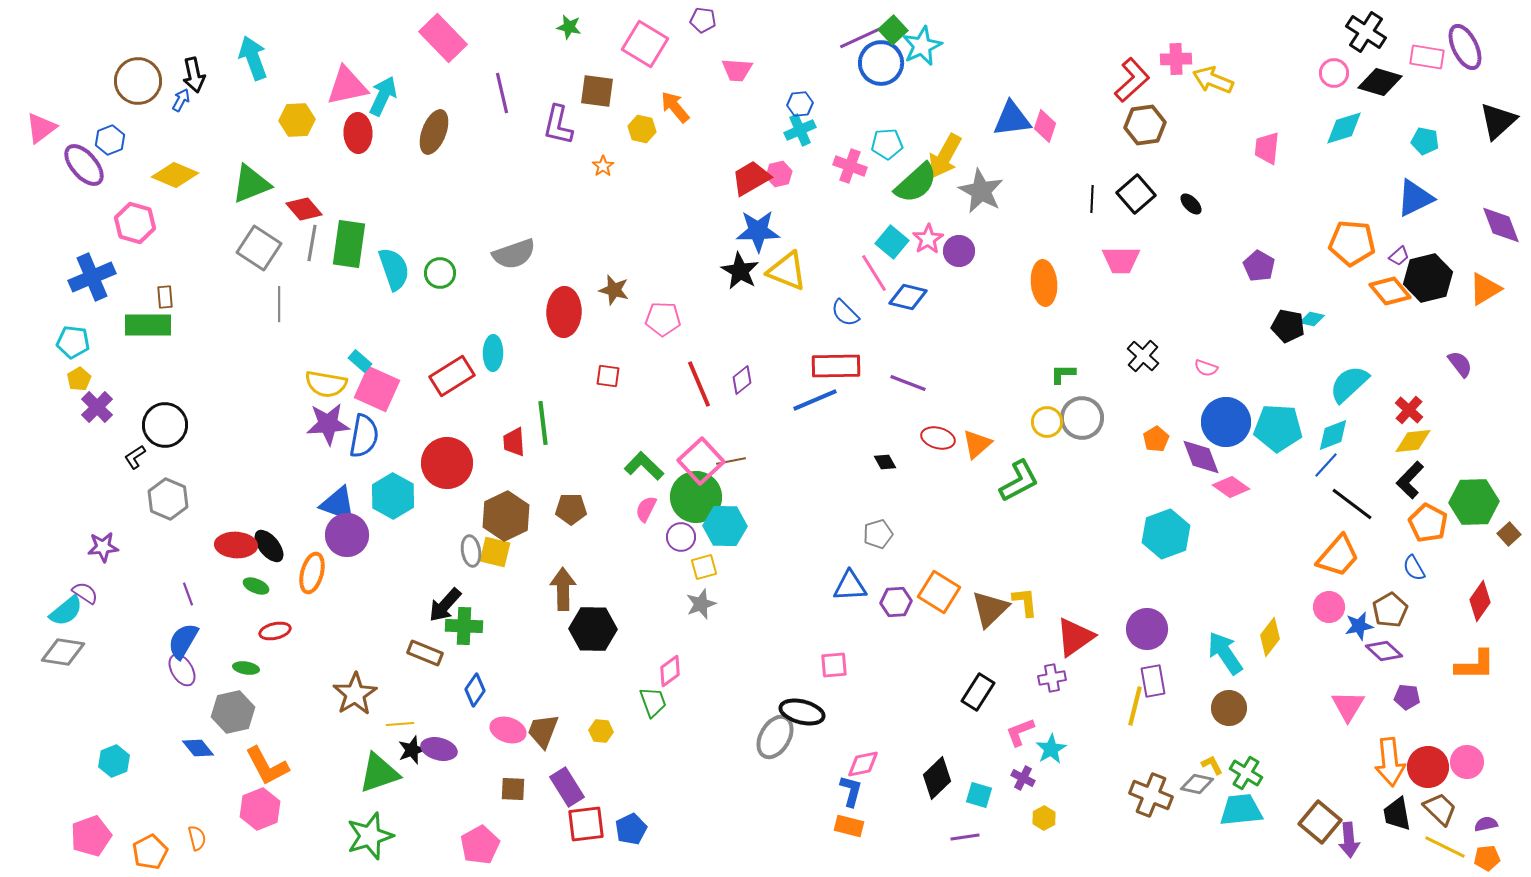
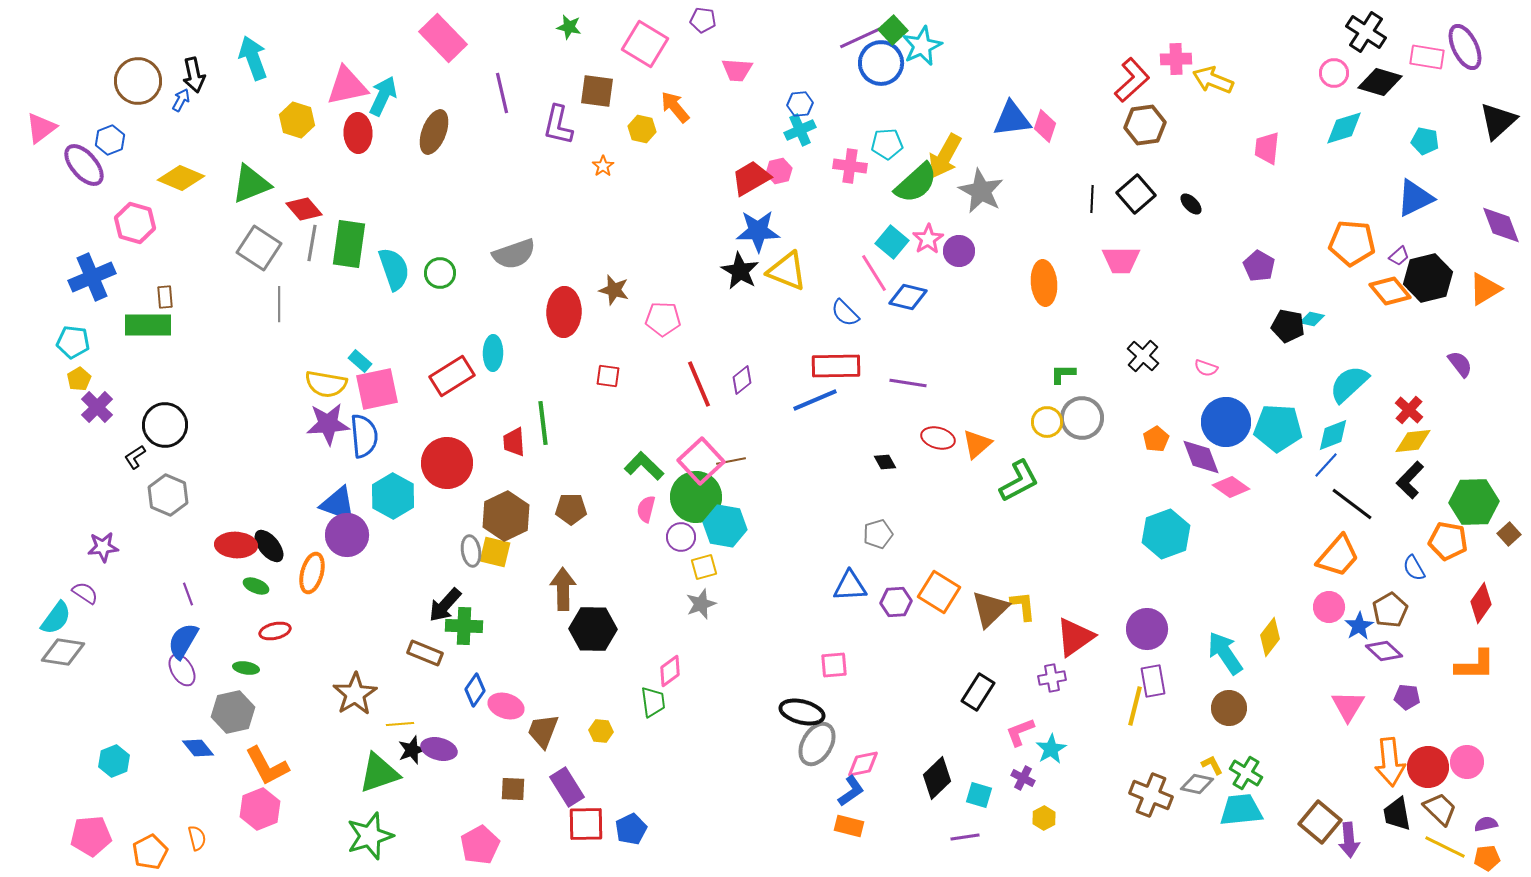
yellow hexagon at (297, 120): rotated 20 degrees clockwise
pink cross at (850, 166): rotated 12 degrees counterclockwise
pink hexagon at (779, 174): moved 3 px up
yellow diamond at (175, 175): moved 6 px right, 3 px down
purple line at (908, 383): rotated 12 degrees counterclockwise
pink square at (377, 389): rotated 36 degrees counterclockwise
blue semicircle at (364, 436): rotated 15 degrees counterclockwise
gray hexagon at (168, 499): moved 4 px up
pink semicircle at (646, 509): rotated 12 degrees counterclockwise
orange pentagon at (1428, 523): moved 20 px right, 18 px down; rotated 18 degrees counterclockwise
cyan hexagon at (725, 526): rotated 9 degrees clockwise
red diamond at (1480, 601): moved 1 px right, 2 px down
yellow L-shape at (1025, 602): moved 2 px left, 4 px down
cyan semicircle at (66, 611): moved 10 px left, 7 px down; rotated 15 degrees counterclockwise
blue star at (1359, 626): rotated 20 degrees counterclockwise
green trapezoid at (653, 702): rotated 12 degrees clockwise
pink ellipse at (508, 730): moved 2 px left, 24 px up
gray ellipse at (775, 737): moved 42 px right, 7 px down
blue L-shape at (851, 791): rotated 40 degrees clockwise
red square at (586, 824): rotated 6 degrees clockwise
pink pentagon at (91, 836): rotated 15 degrees clockwise
